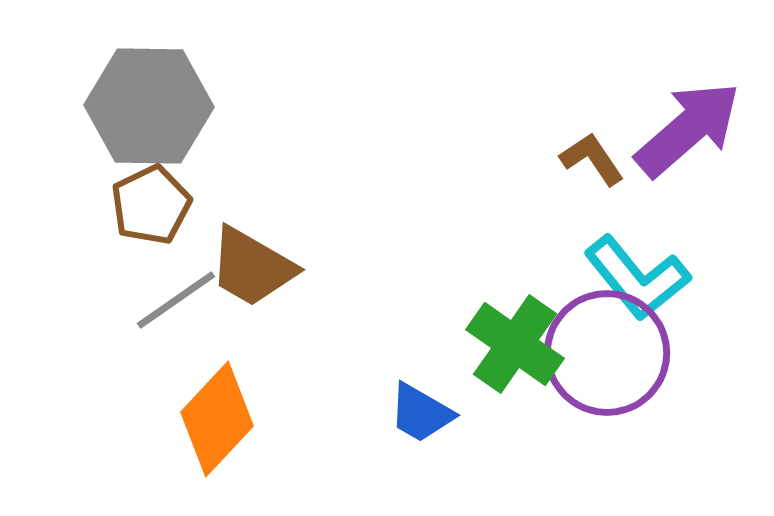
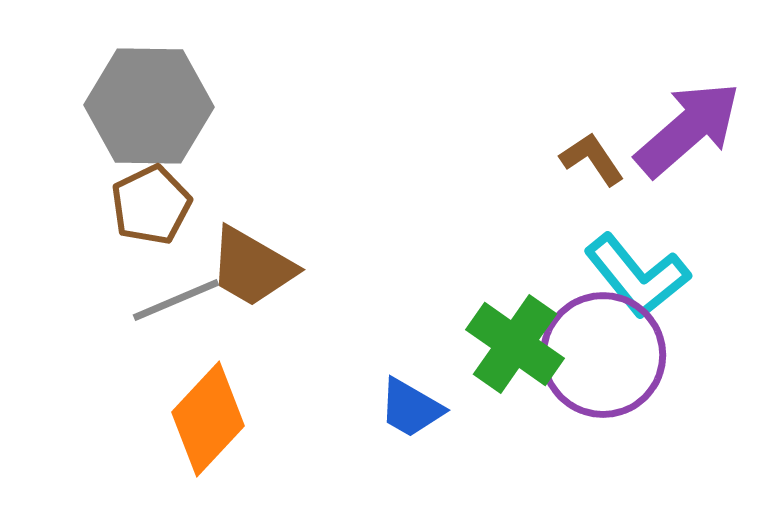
cyan L-shape: moved 2 px up
gray line: rotated 12 degrees clockwise
purple circle: moved 4 px left, 2 px down
blue trapezoid: moved 10 px left, 5 px up
orange diamond: moved 9 px left
